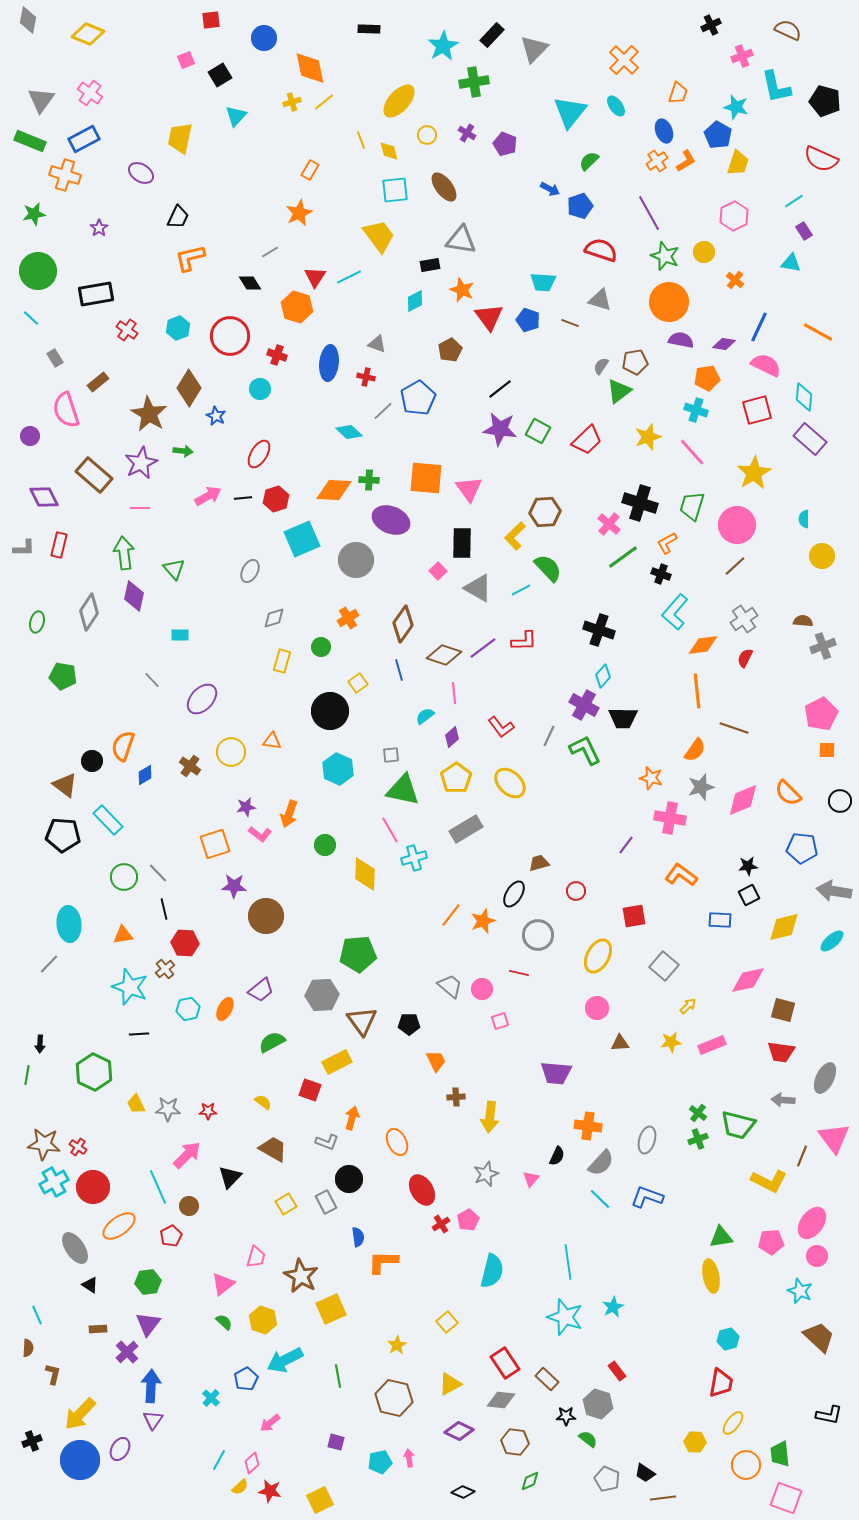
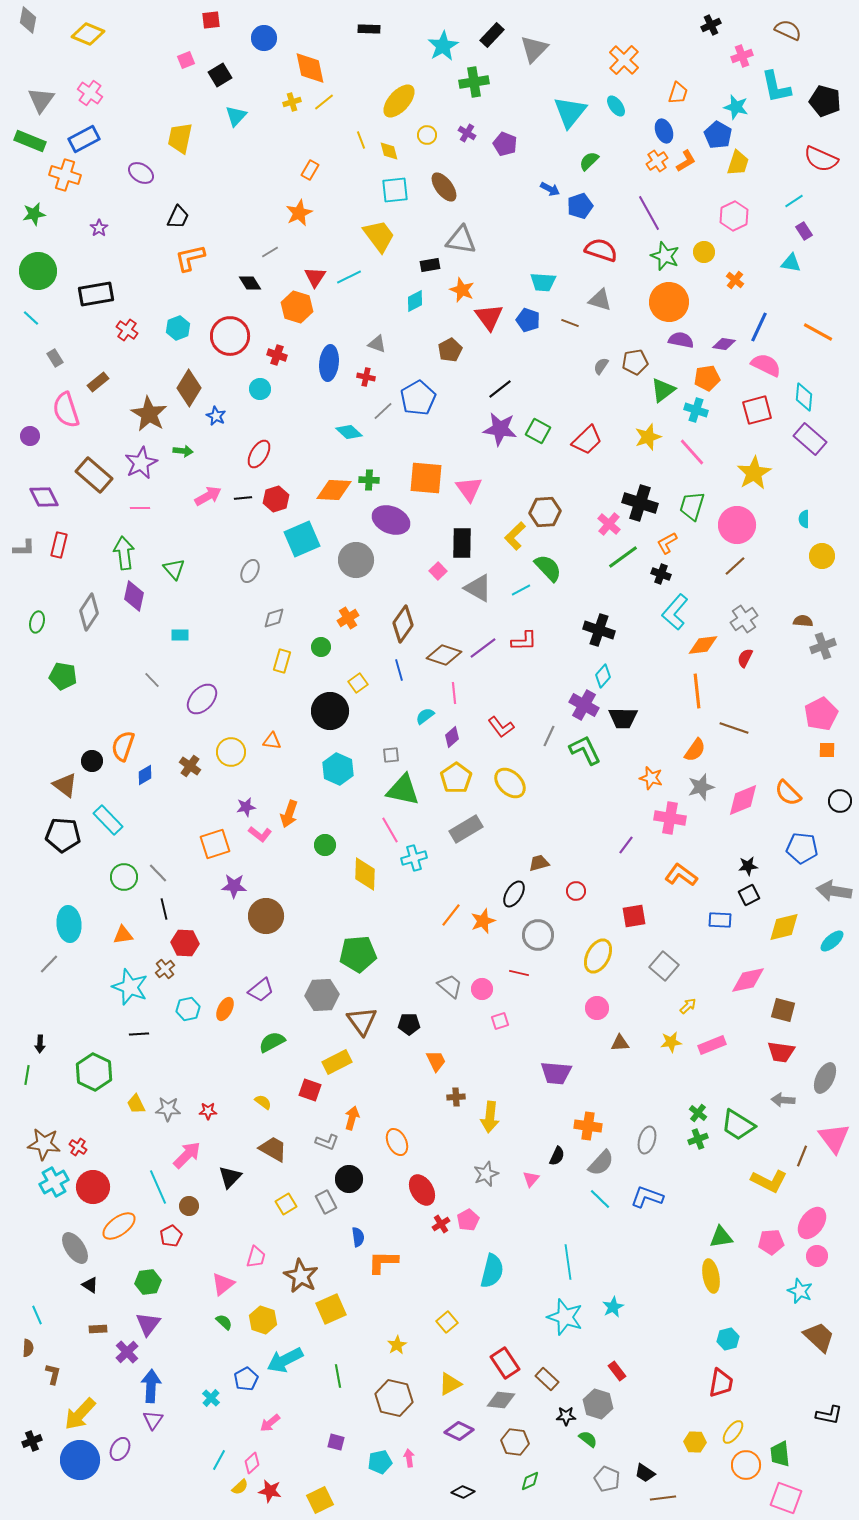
green triangle at (619, 391): moved 44 px right, 1 px up
green trapezoid at (738, 1125): rotated 18 degrees clockwise
yellow ellipse at (733, 1423): moved 9 px down
